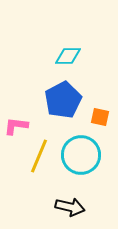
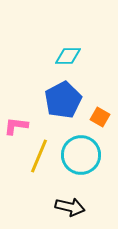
orange square: rotated 18 degrees clockwise
